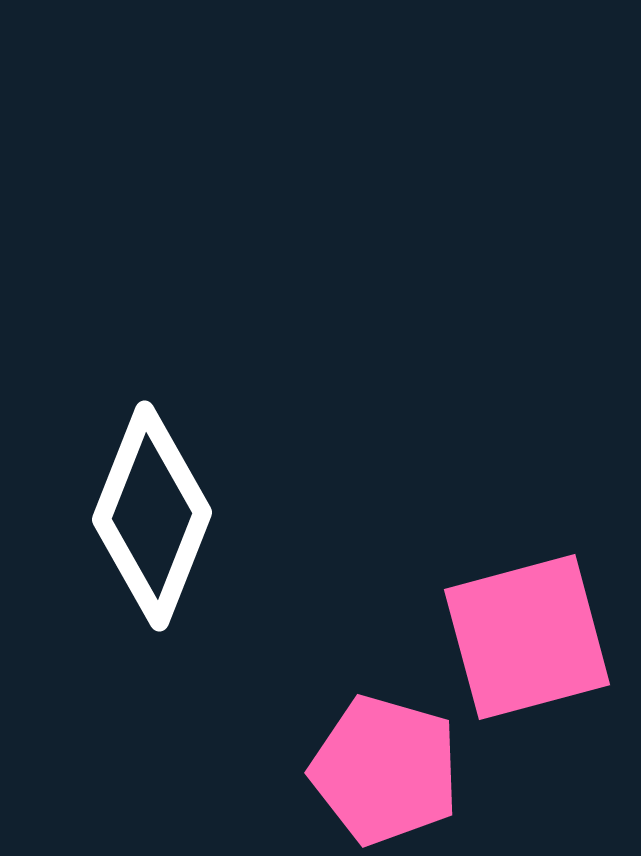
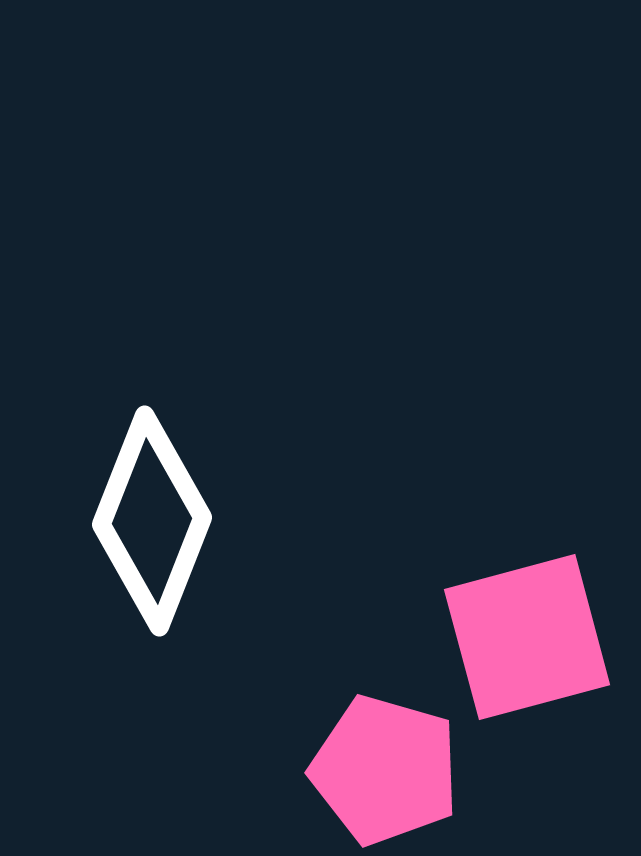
white diamond: moved 5 px down
